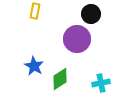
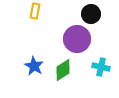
green diamond: moved 3 px right, 9 px up
cyan cross: moved 16 px up; rotated 24 degrees clockwise
